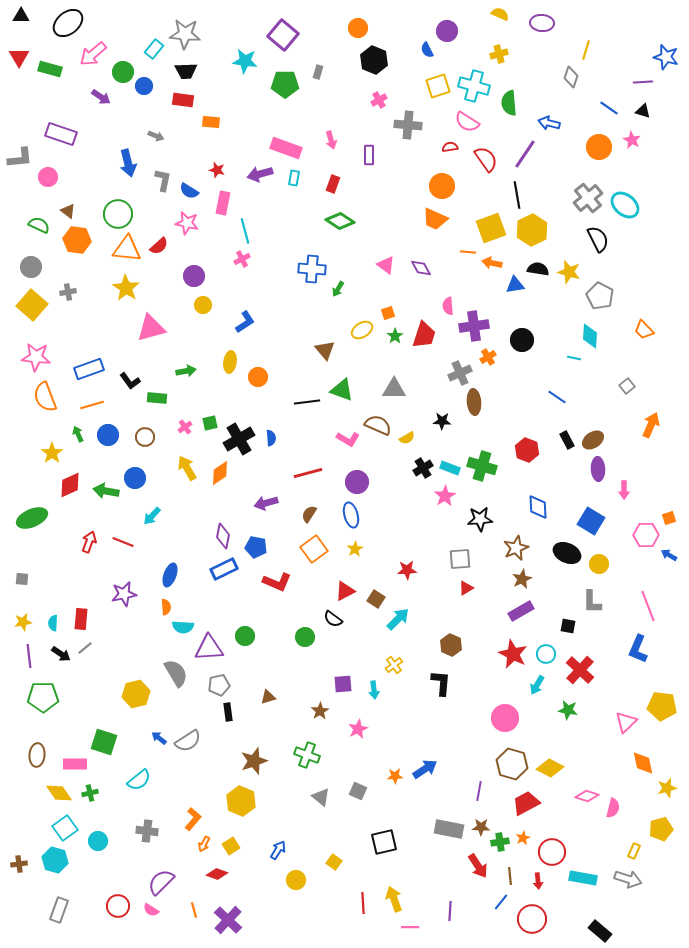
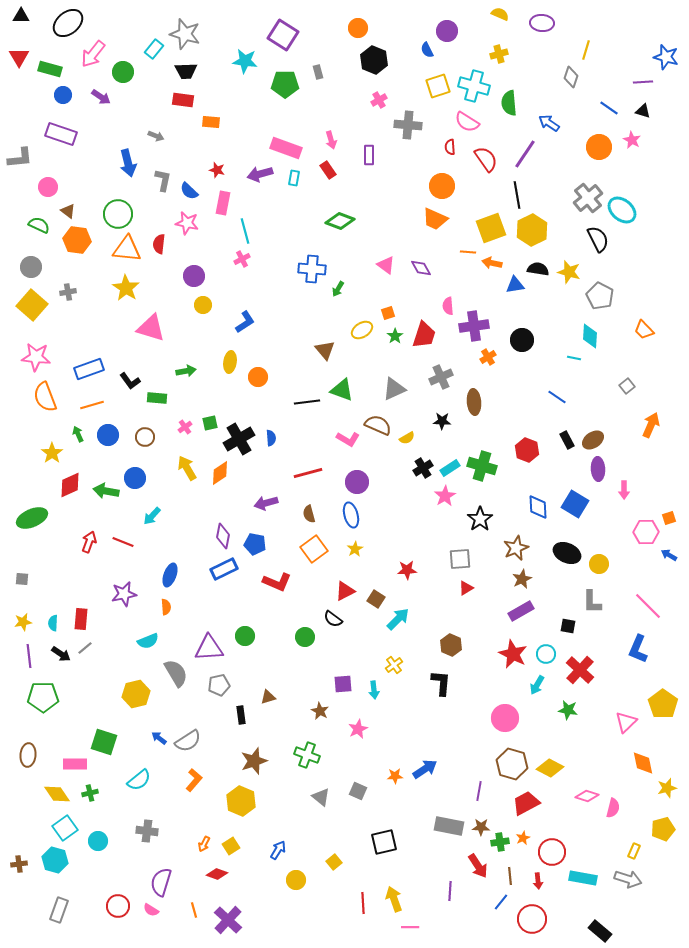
gray star at (185, 34): rotated 12 degrees clockwise
purple square at (283, 35): rotated 8 degrees counterclockwise
pink arrow at (93, 54): rotated 12 degrees counterclockwise
gray rectangle at (318, 72): rotated 32 degrees counterclockwise
blue circle at (144, 86): moved 81 px left, 9 px down
blue arrow at (549, 123): rotated 20 degrees clockwise
red semicircle at (450, 147): rotated 84 degrees counterclockwise
pink circle at (48, 177): moved 10 px down
red rectangle at (333, 184): moved 5 px left, 14 px up; rotated 54 degrees counterclockwise
blue semicircle at (189, 191): rotated 12 degrees clockwise
cyan ellipse at (625, 205): moved 3 px left, 5 px down
green diamond at (340, 221): rotated 12 degrees counterclockwise
red semicircle at (159, 246): moved 2 px up; rotated 138 degrees clockwise
pink triangle at (151, 328): rotated 32 degrees clockwise
gray cross at (460, 373): moved 19 px left, 4 px down
gray triangle at (394, 389): rotated 25 degrees counterclockwise
cyan rectangle at (450, 468): rotated 54 degrees counterclockwise
brown semicircle at (309, 514): rotated 48 degrees counterclockwise
black star at (480, 519): rotated 30 degrees counterclockwise
blue square at (591, 521): moved 16 px left, 17 px up
pink hexagon at (646, 535): moved 3 px up
blue pentagon at (256, 547): moved 1 px left, 3 px up
pink line at (648, 606): rotated 24 degrees counterclockwise
cyan semicircle at (183, 627): moved 35 px left, 14 px down; rotated 25 degrees counterclockwise
yellow pentagon at (662, 706): moved 1 px right, 2 px up; rotated 28 degrees clockwise
brown star at (320, 711): rotated 12 degrees counterclockwise
black rectangle at (228, 712): moved 13 px right, 3 px down
brown ellipse at (37, 755): moved 9 px left
yellow diamond at (59, 793): moved 2 px left, 1 px down
orange L-shape at (193, 819): moved 1 px right, 39 px up
gray rectangle at (449, 829): moved 3 px up
yellow pentagon at (661, 829): moved 2 px right
yellow square at (334, 862): rotated 14 degrees clockwise
purple semicircle at (161, 882): rotated 28 degrees counterclockwise
purple line at (450, 911): moved 20 px up
